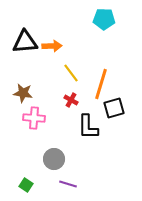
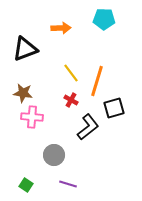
black triangle: moved 7 px down; rotated 16 degrees counterclockwise
orange arrow: moved 9 px right, 18 px up
orange line: moved 4 px left, 3 px up
pink cross: moved 2 px left, 1 px up
black L-shape: rotated 128 degrees counterclockwise
gray circle: moved 4 px up
